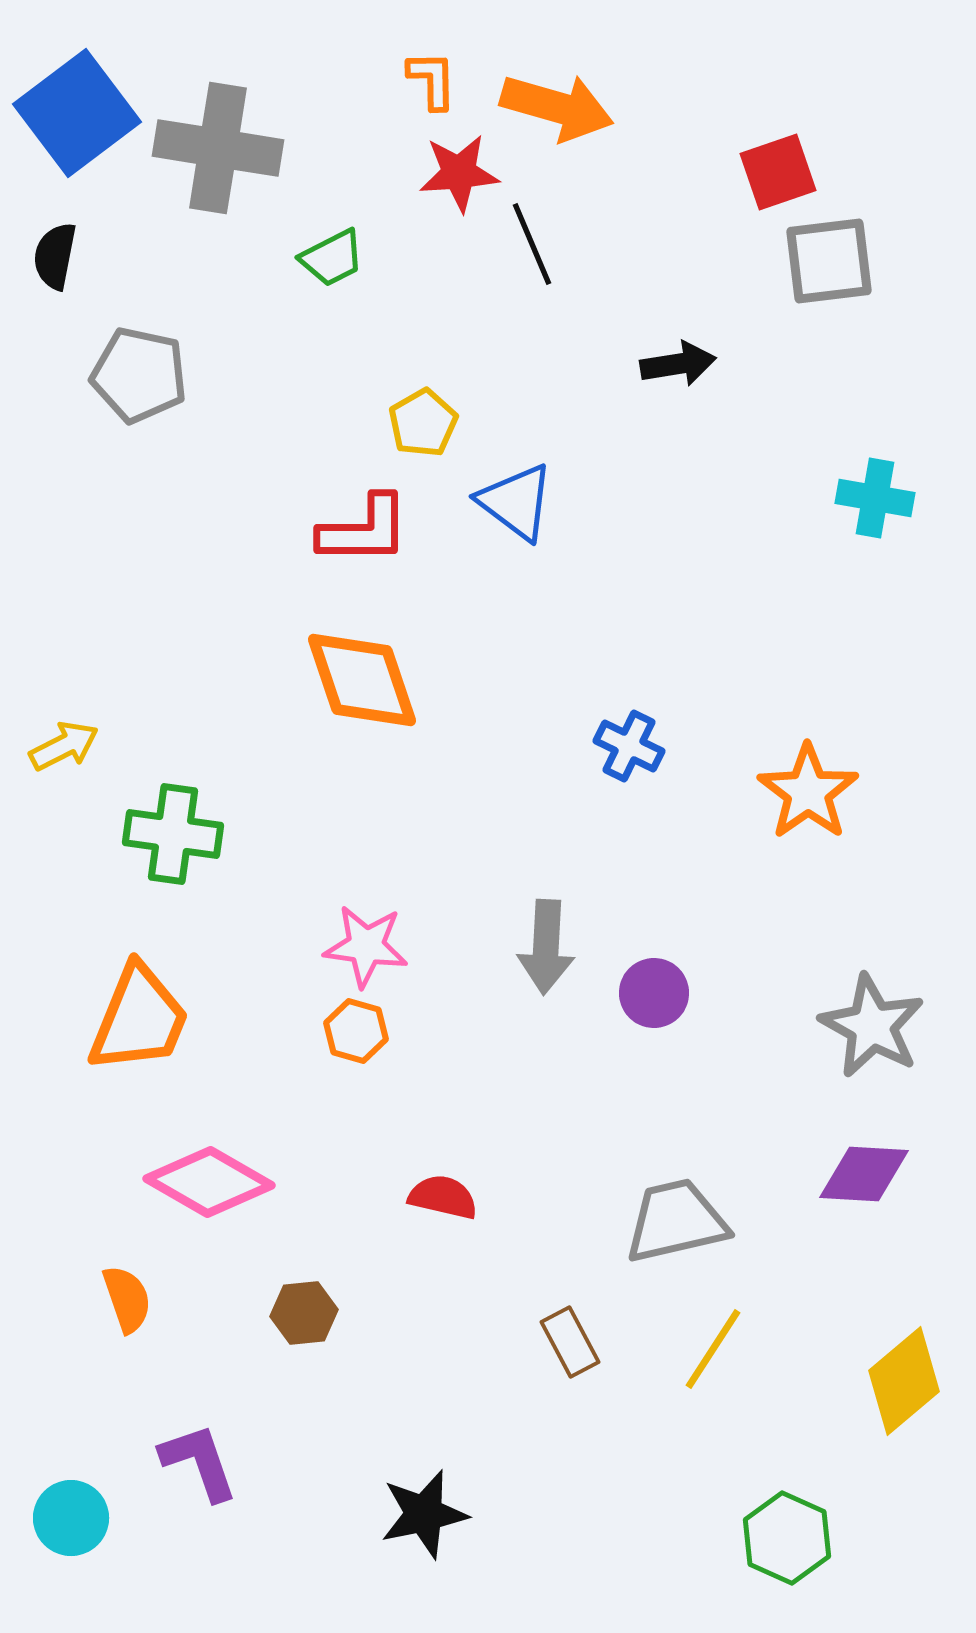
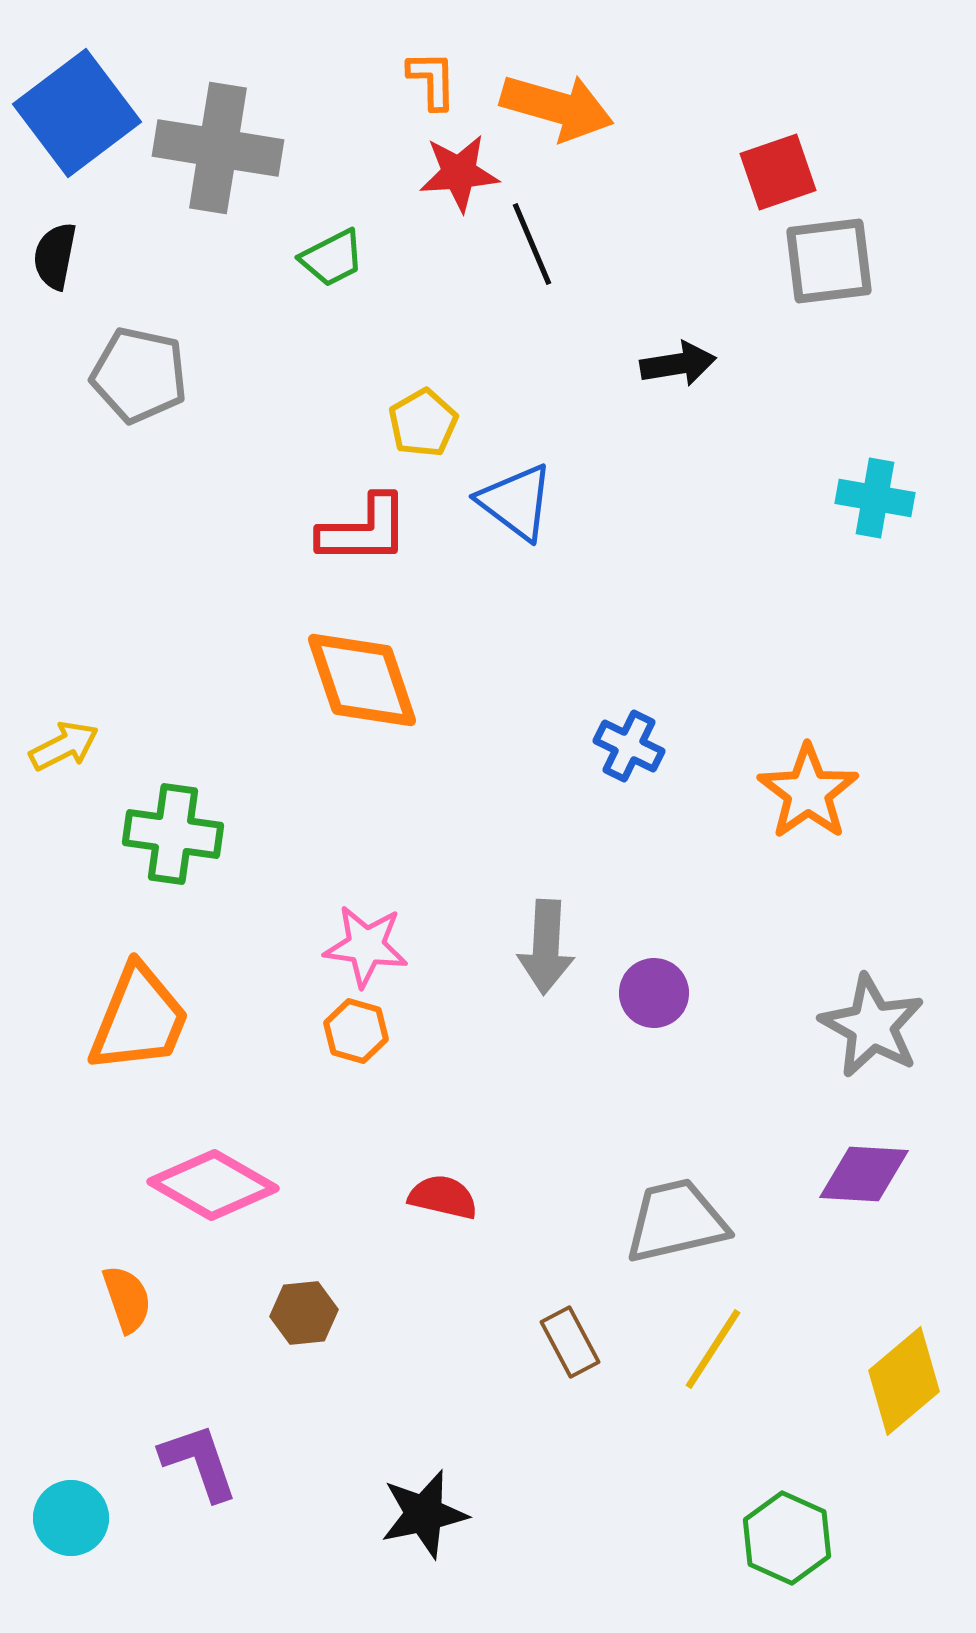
pink diamond: moved 4 px right, 3 px down
